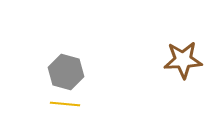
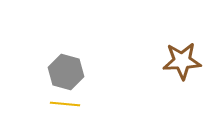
brown star: moved 1 px left, 1 px down
